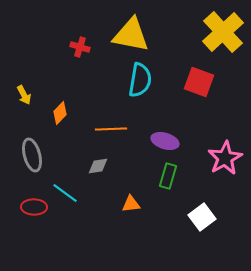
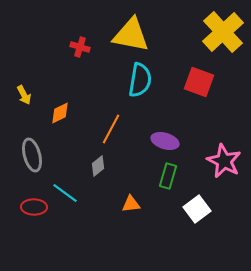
orange diamond: rotated 20 degrees clockwise
orange line: rotated 60 degrees counterclockwise
pink star: moved 1 px left, 3 px down; rotated 16 degrees counterclockwise
gray diamond: rotated 30 degrees counterclockwise
white square: moved 5 px left, 8 px up
